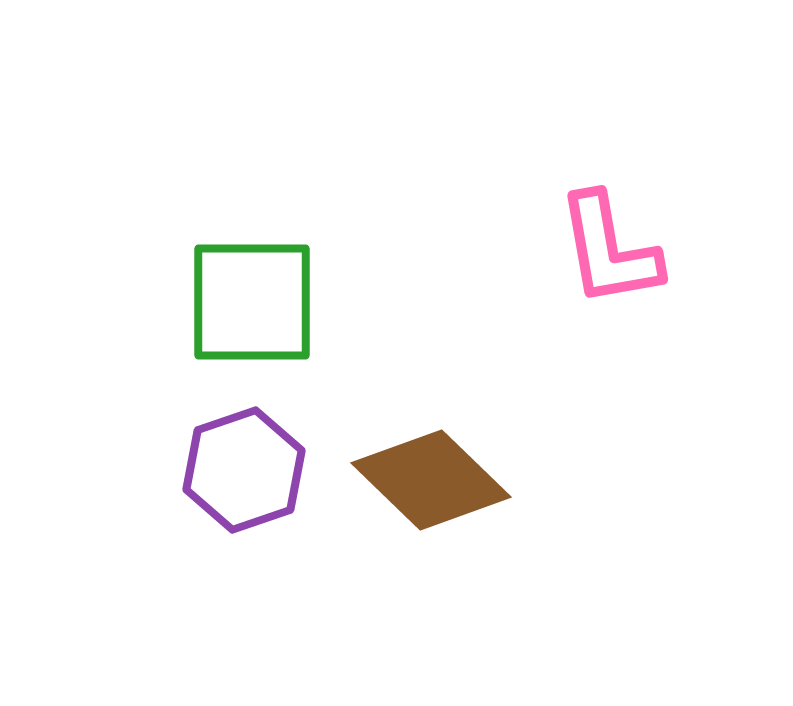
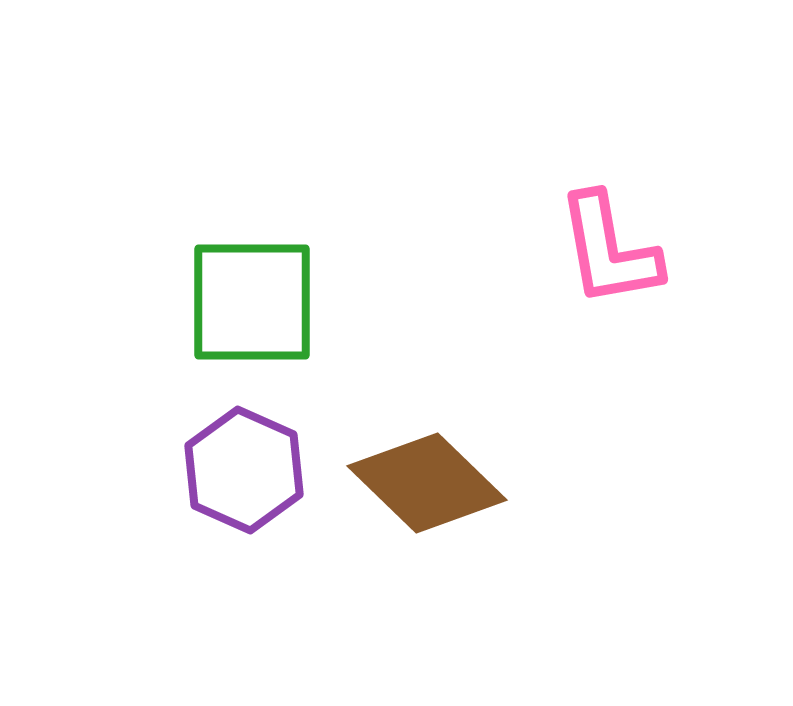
purple hexagon: rotated 17 degrees counterclockwise
brown diamond: moved 4 px left, 3 px down
